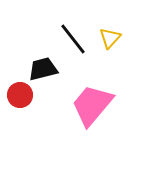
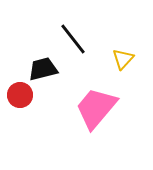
yellow triangle: moved 13 px right, 21 px down
pink trapezoid: moved 4 px right, 3 px down
